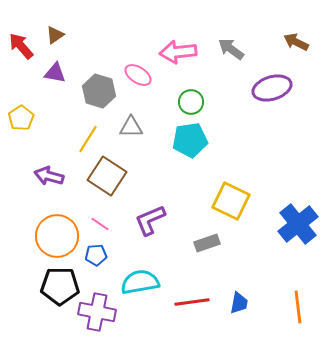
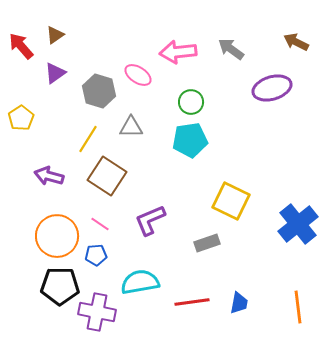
purple triangle: rotated 45 degrees counterclockwise
